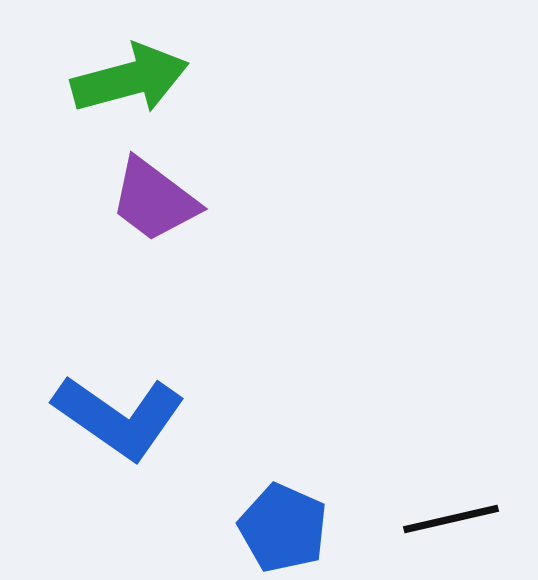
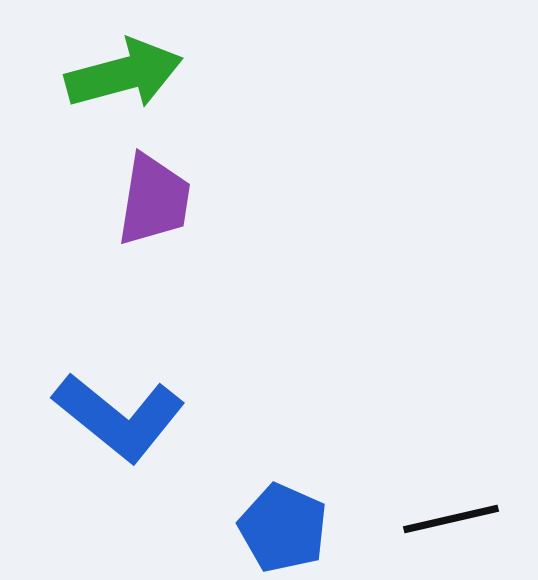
green arrow: moved 6 px left, 5 px up
purple trapezoid: rotated 118 degrees counterclockwise
blue L-shape: rotated 4 degrees clockwise
